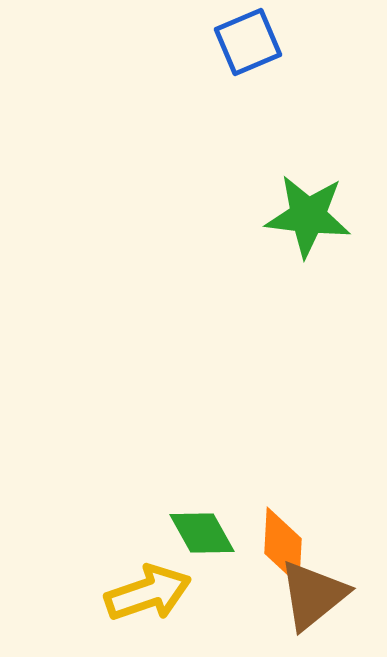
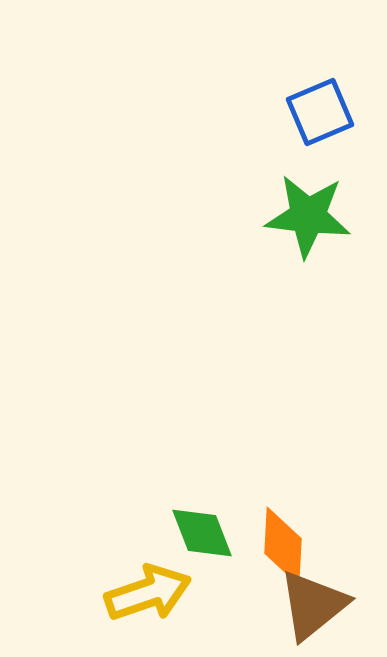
blue square: moved 72 px right, 70 px down
green diamond: rotated 8 degrees clockwise
brown triangle: moved 10 px down
